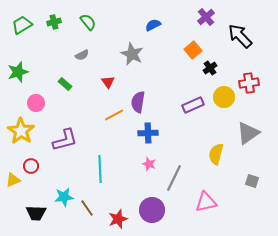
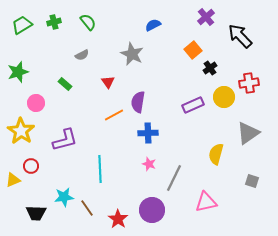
red star: rotated 18 degrees counterclockwise
